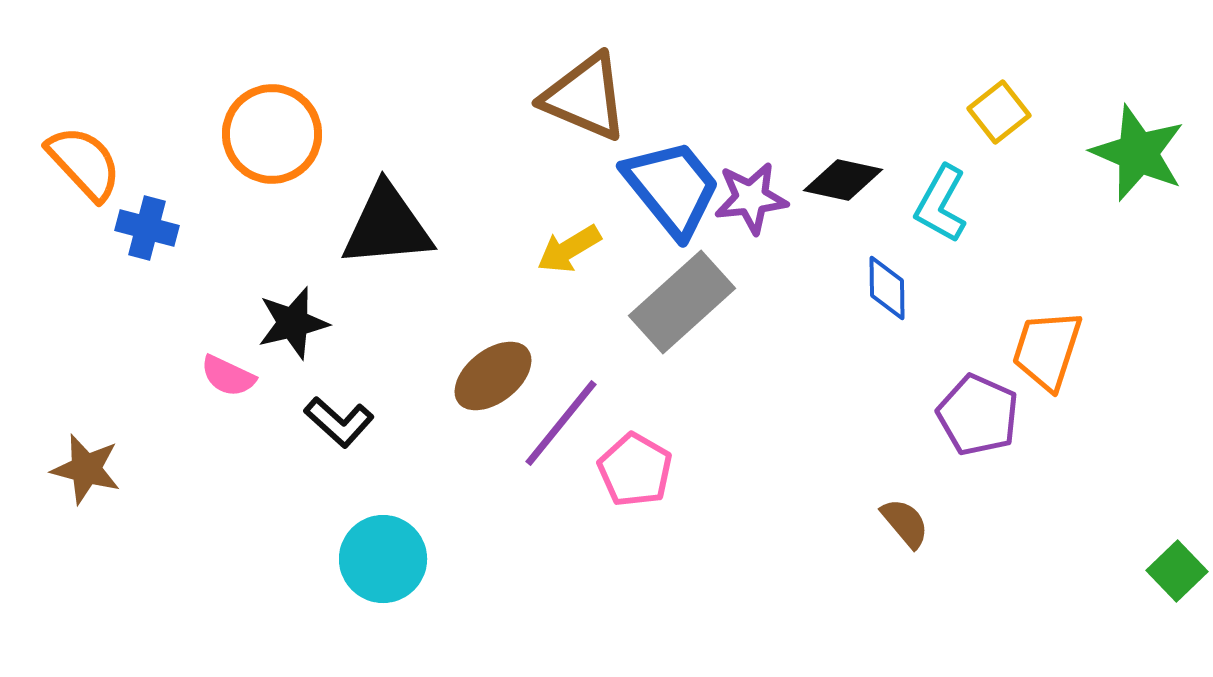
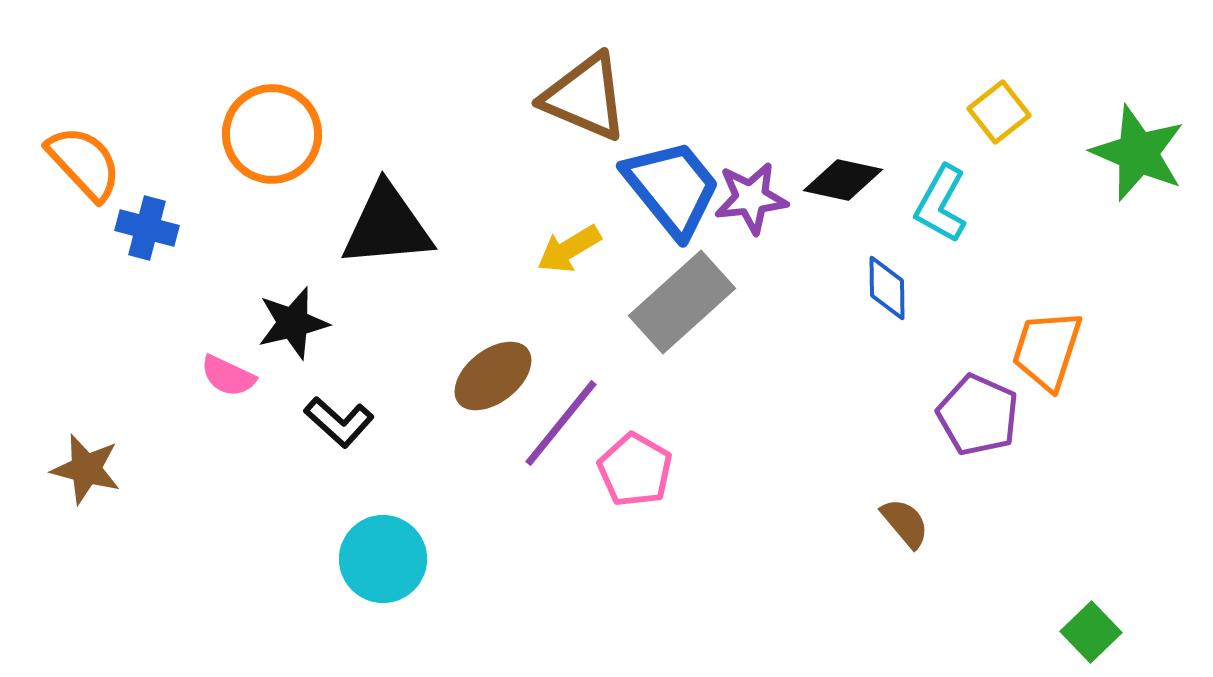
green square: moved 86 px left, 61 px down
